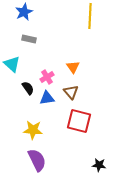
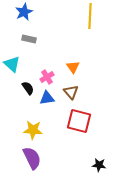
purple semicircle: moved 5 px left, 2 px up
